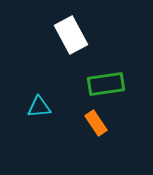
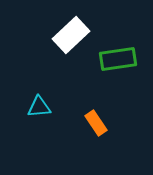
white rectangle: rotated 75 degrees clockwise
green rectangle: moved 12 px right, 25 px up
